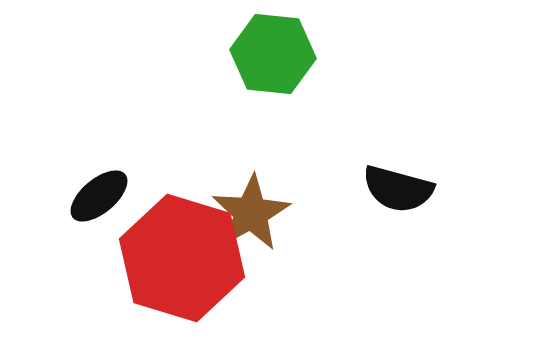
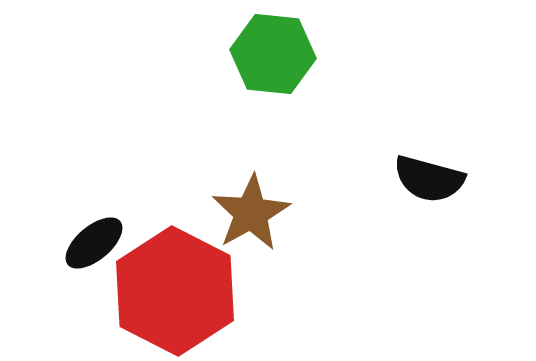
black semicircle: moved 31 px right, 10 px up
black ellipse: moved 5 px left, 47 px down
red hexagon: moved 7 px left, 33 px down; rotated 10 degrees clockwise
